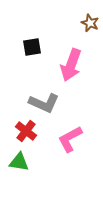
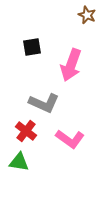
brown star: moved 3 px left, 8 px up
pink L-shape: rotated 116 degrees counterclockwise
